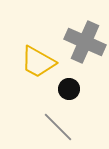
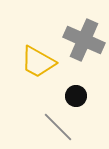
gray cross: moved 1 px left, 2 px up
black circle: moved 7 px right, 7 px down
